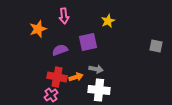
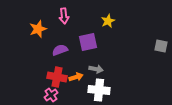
gray square: moved 5 px right
